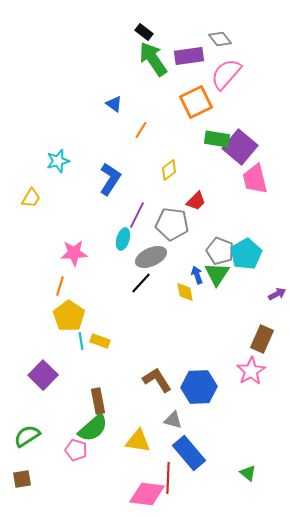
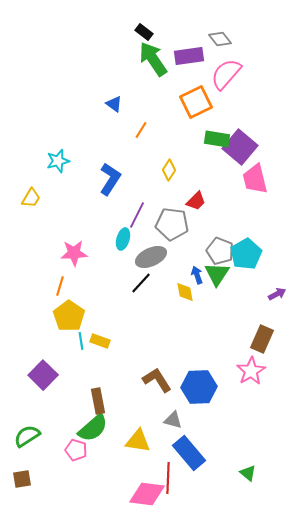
yellow diamond at (169, 170): rotated 20 degrees counterclockwise
